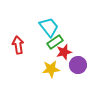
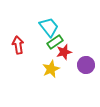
purple circle: moved 8 px right
yellow star: rotated 18 degrees counterclockwise
